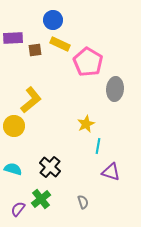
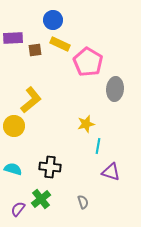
yellow star: rotated 12 degrees clockwise
black cross: rotated 35 degrees counterclockwise
